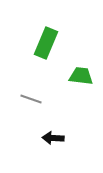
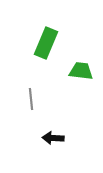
green trapezoid: moved 5 px up
gray line: rotated 65 degrees clockwise
